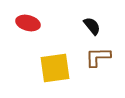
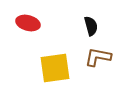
black semicircle: moved 1 px left; rotated 24 degrees clockwise
brown L-shape: rotated 12 degrees clockwise
